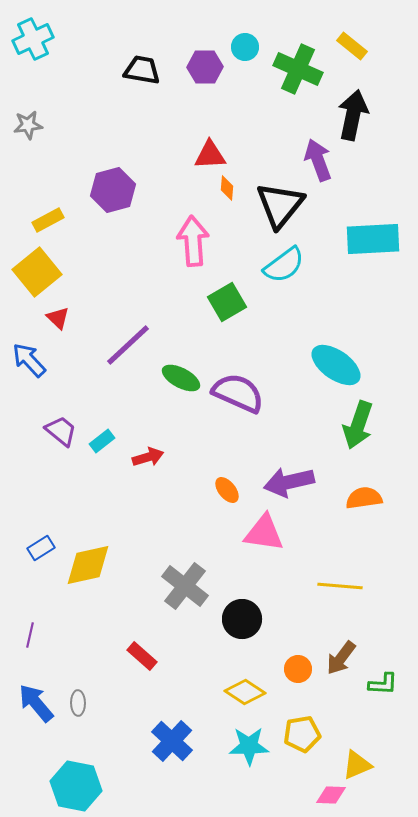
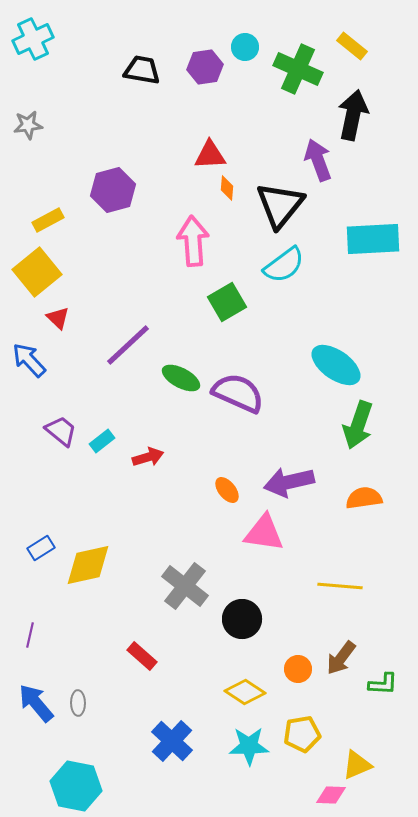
purple hexagon at (205, 67): rotated 8 degrees counterclockwise
